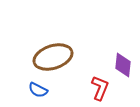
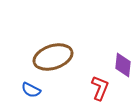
blue semicircle: moved 7 px left
